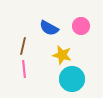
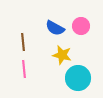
blue semicircle: moved 6 px right
brown line: moved 4 px up; rotated 18 degrees counterclockwise
cyan circle: moved 6 px right, 1 px up
